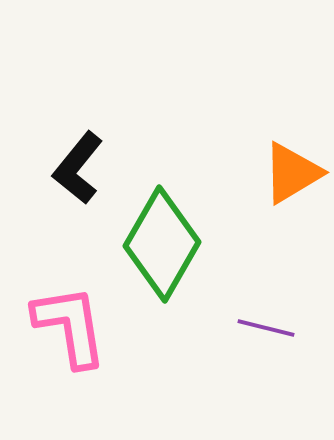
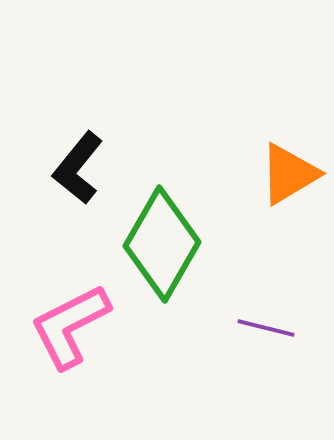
orange triangle: moved 3 px left, 1 px down
pink L-shape: rotated 108 degrees counterclockwise
